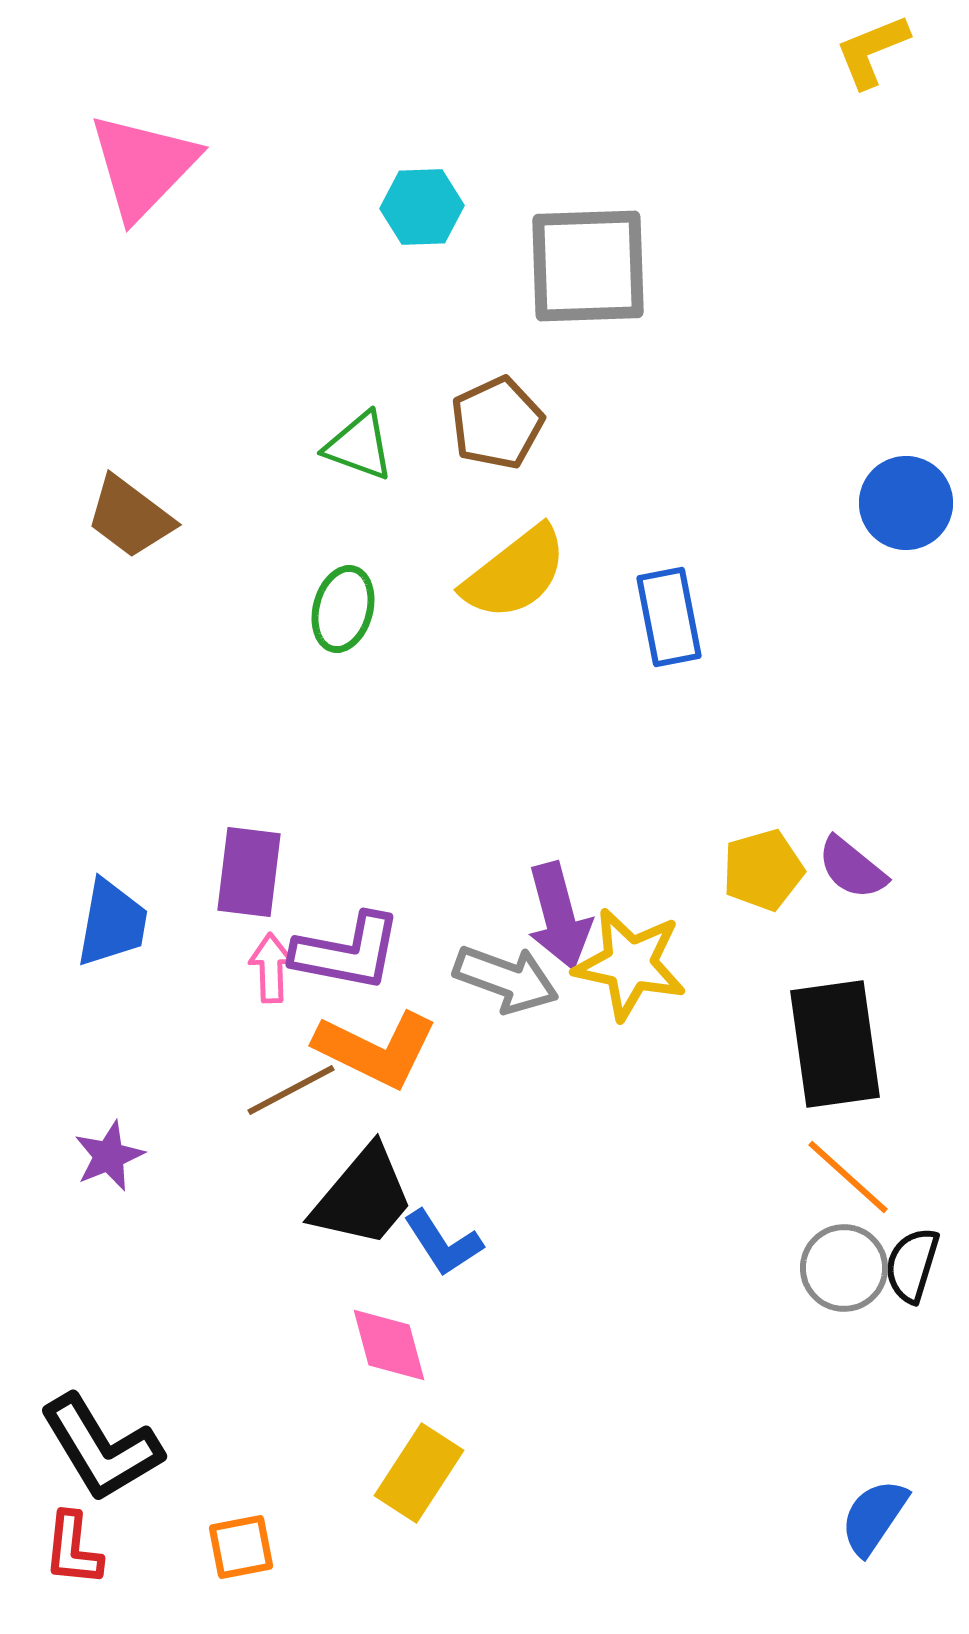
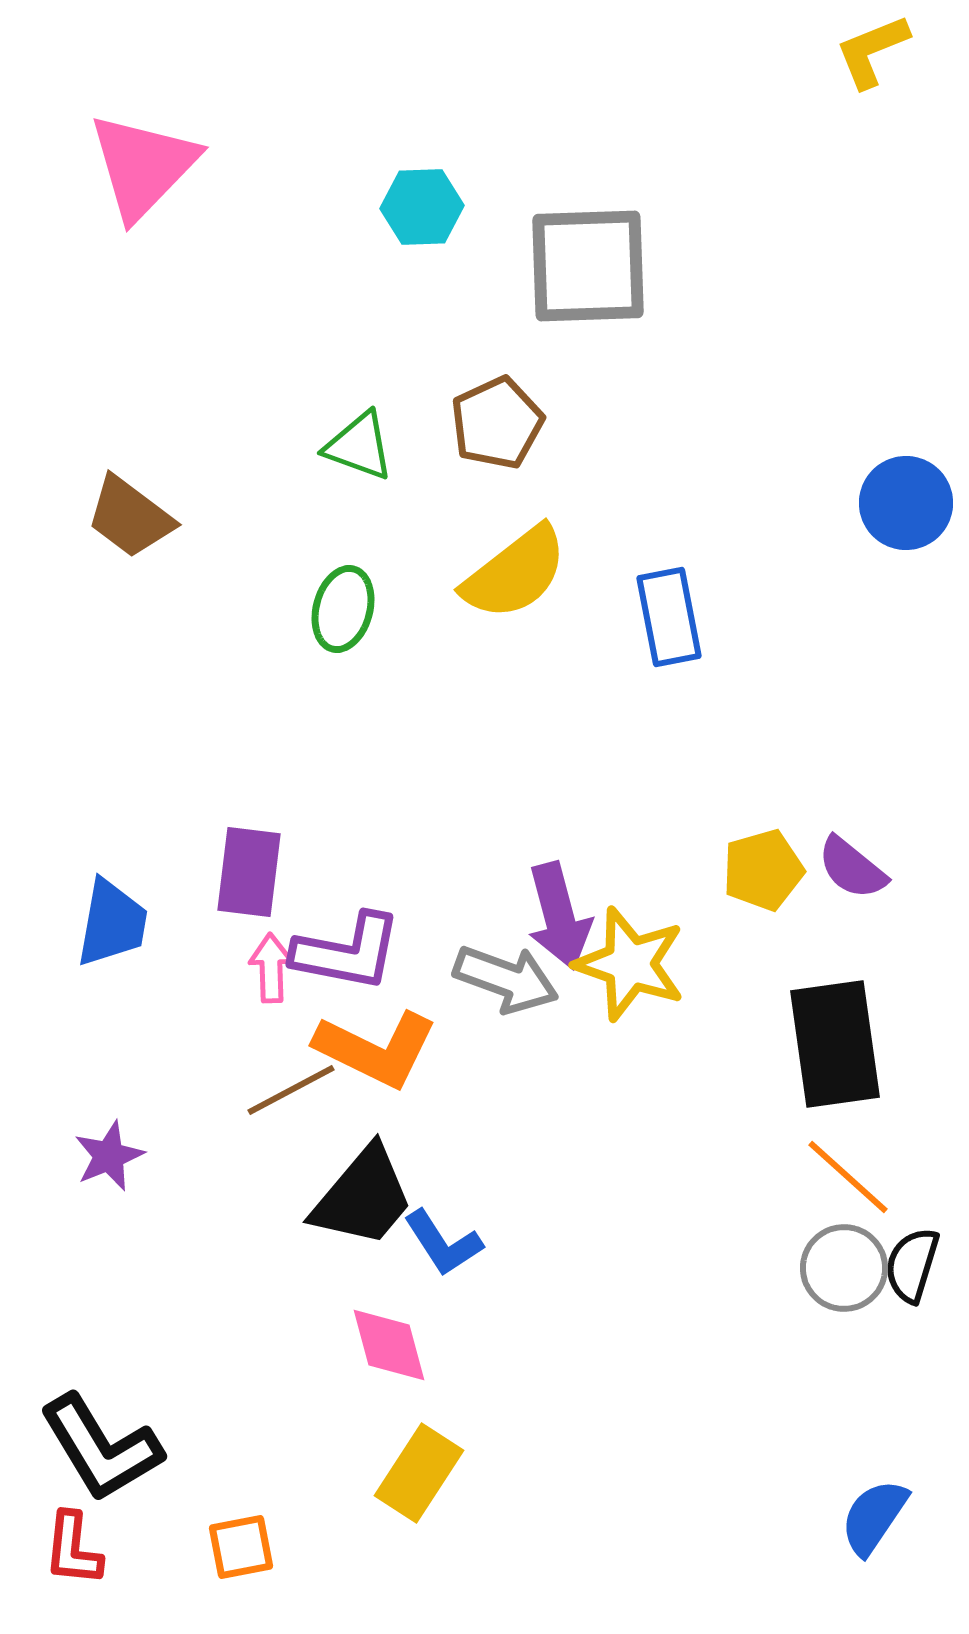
yellow star: rotated 7 degrees clockwise
